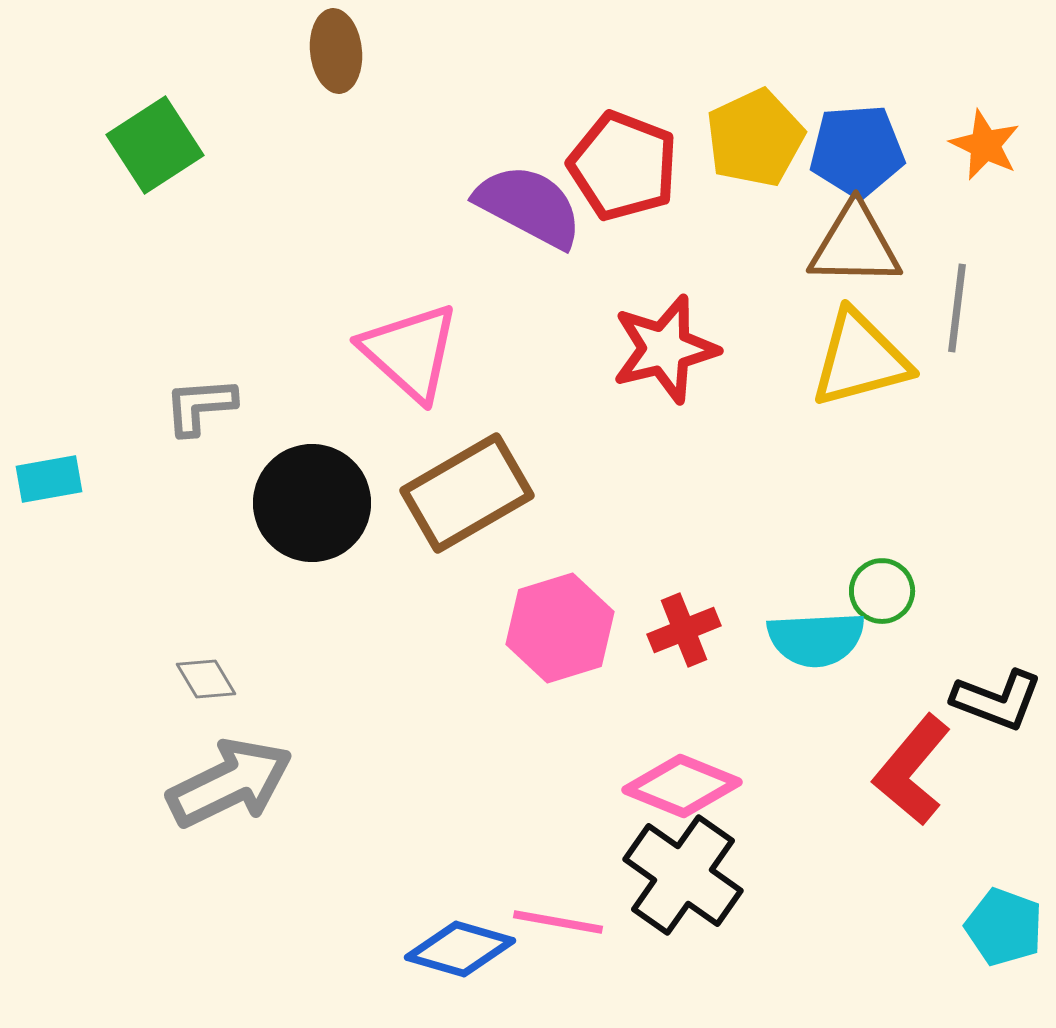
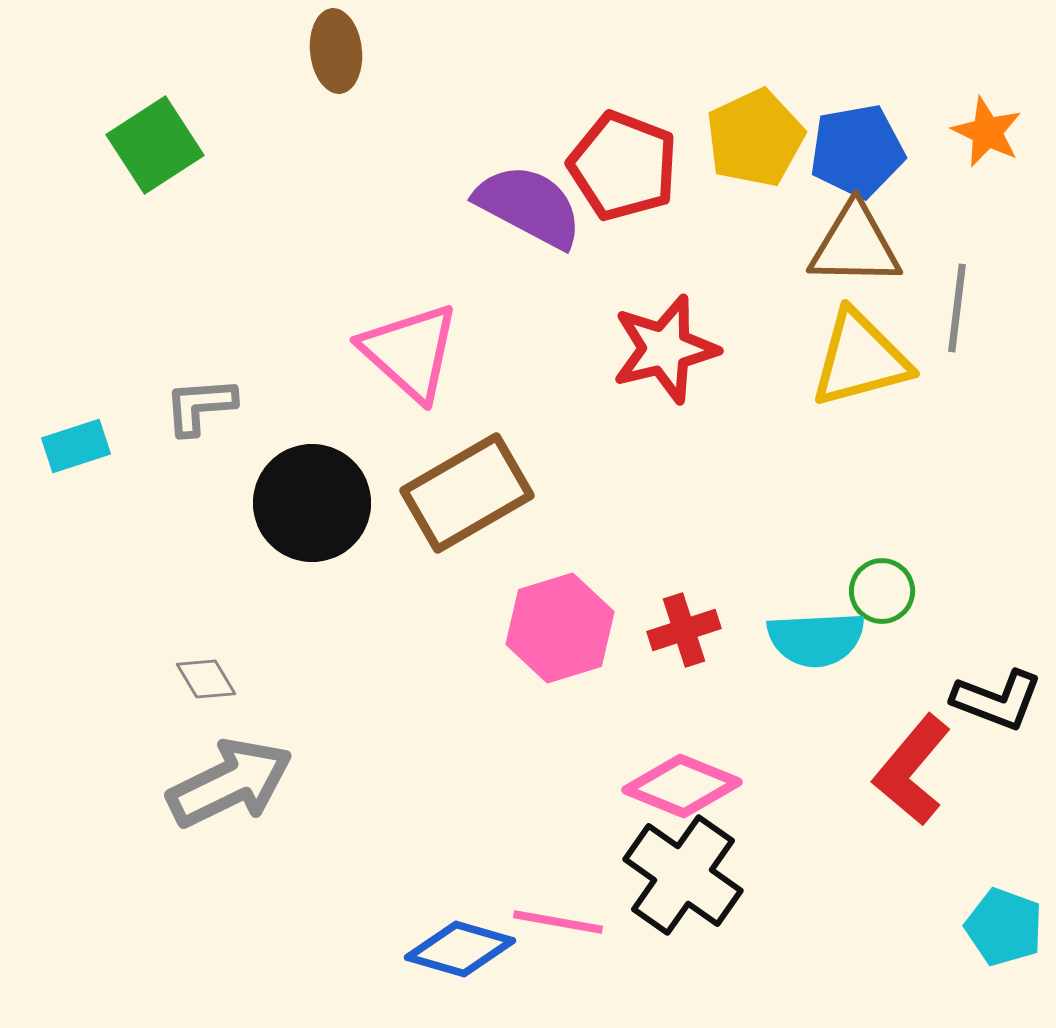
orange star: moved 2 px right, 13 px up
blue pentagon: rotated 6 degrees counterclockwise
cyan rectangle: moved 27 px right, 33 px up; rotated 8 degrees counterclockwise
red cross: rotated 4 degrees clockwise
